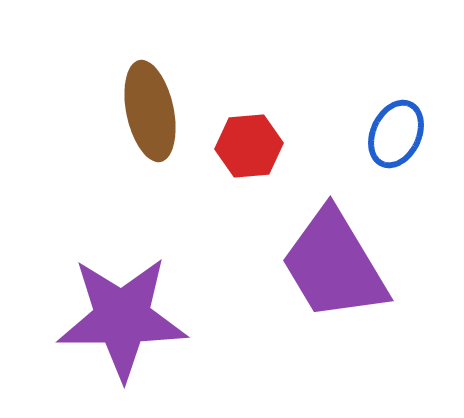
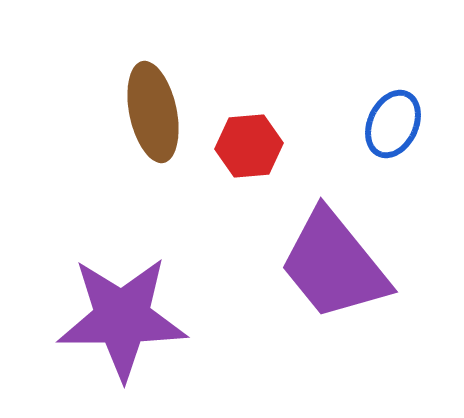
brown ellipse: moved 3 px right, 1 px down
blue ellipse: moved 3 px left, 10 px up
purple trapezoid: rotated 8 degrees counterclockwise
